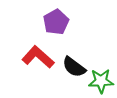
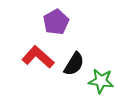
black semicircle: moved 3 px up; rotated 95 degrees counterclockwise
green star: rotated 10 degrees clockwise
